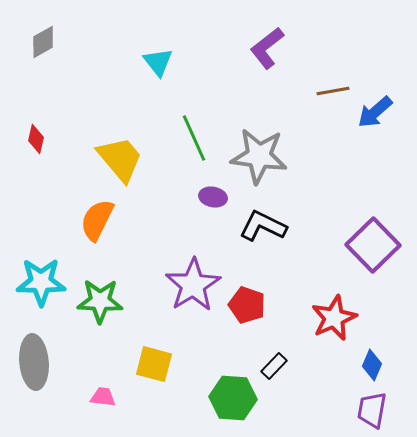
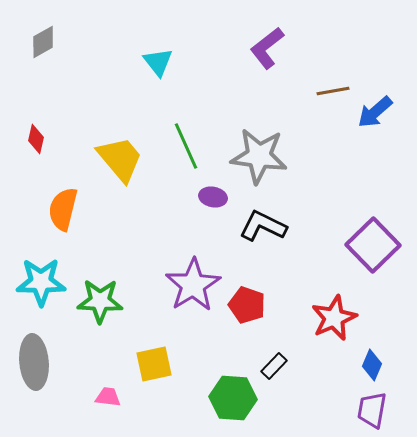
green line: moved 8 px left, 8 px down
orange semicircle: moved 34 px left, 11 px up; rotated 12 degrees counterclockwise
yellow square: rotated 27 degrees counterclockwise
pink trapezoid: moved 5 px right
